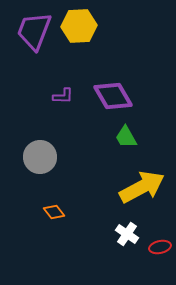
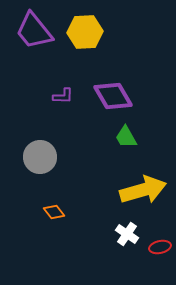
yellow hexagon: moved 6 px right, 6 px down
purple trapezoid: rotated 60 degrees counterclockwise
yellow arrow: moved 1 px right, 3 px down; rotated 12 degrees clockwise
